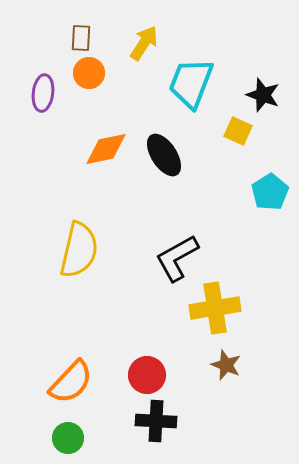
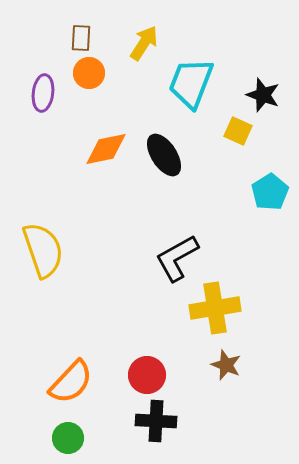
yellow semicircle: moved 36 px left; rotated 32 degrees counterclockwise
